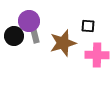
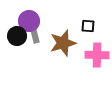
black circle: moved 3 px right
